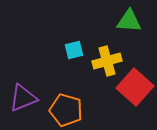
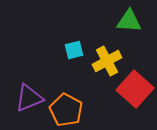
yellow cross: rotated 12 degrees counterclockwise
red square: moved 2 px down
purple triangle: moved 6 px right
orange pentagon: rotated 12 degrees clockwise
